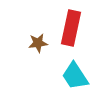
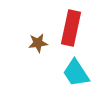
cyan trapezoid: moved 1 px right, 3 px up
